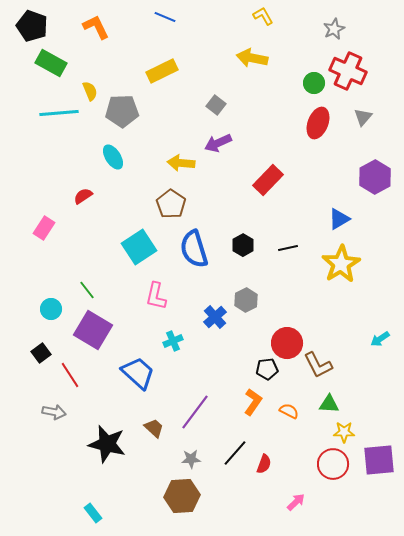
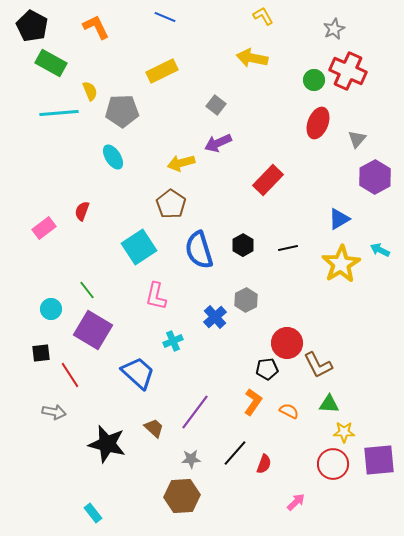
black pentagon at (32, 26): rotated 8 degrees clockwise
green circle at (314, 83): moved 3 px up
gray triangle at (363, 117): moved 6 px left, 22 px down
yellow arrow at (181, 163): rotated 20 degrees counterclockwise
red semicircle at (83, 196): moved 1 px left, 15 px down; rotated 36 degrees counterclockwise
pink rectangle at (44, 228): rotated 20 degrees clockwise
blue semicircle at (194, 249): moved 5 px right, 1 px down
cyan arrow at (380, 339): moved 89 px up; rotated 60 degrees clockwise
black square at (41, 353): rotated 30 degrees clockwise
